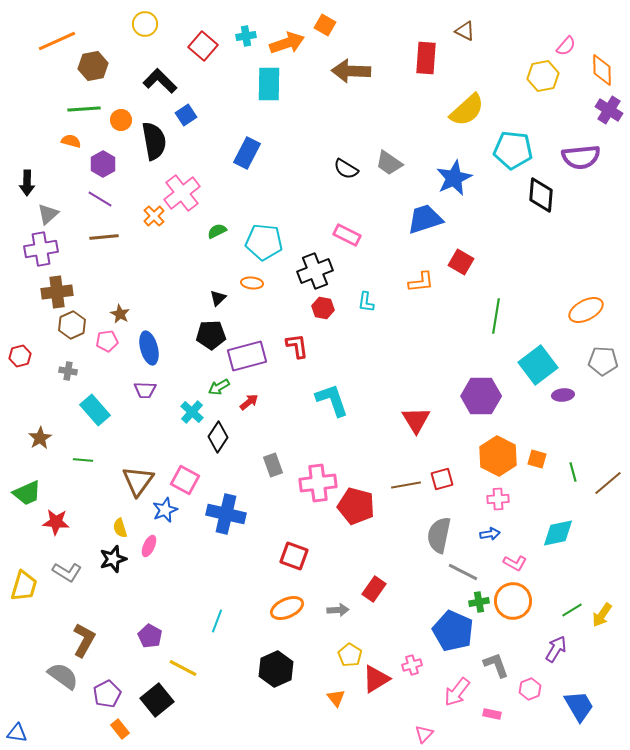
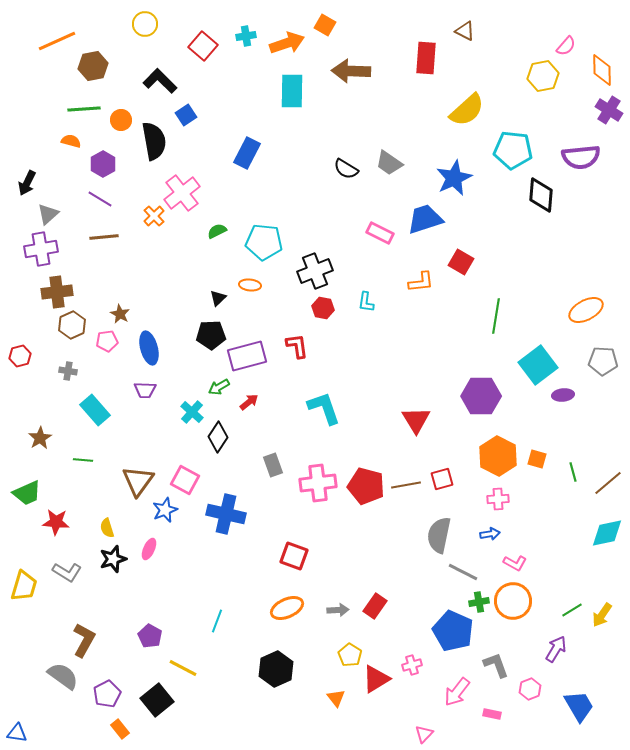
cyan rectangle at (269, 84): moved 23 px right, 7 px down
black arrow at (27, 183): rotated 25 degrees clockwise
pink rectangle at (347, 235): moved 33 px right, 2 px up
orange ellipse at (252, 283): moved 2 px left, 2 px down
cyan L-shape at (332, 400): moved 8 px left, 8 px down
red pentagon at (356, 506): moved 10 px right, 20 px up
yellow semicircle at (120, 528): moved 13 px left
cyan diamond at (558, 533): moved 49 px right
pink ellipse at (149, 546): moved 3 px down
red rectangle at (374, 589): moved 1 px right, 17 px down
